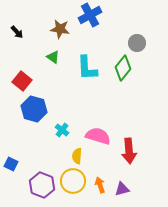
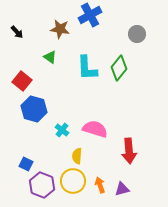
gray circle: moved 9 px up
green triangle: moved 3 px left
green diamond: moved 4 px left
pink semicircle: moved 3 px left, 7 px up
blue square: moved 15 px right
